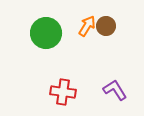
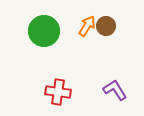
green circle: moved 2 px left, 2 px up
red cross: moved 5 px left
